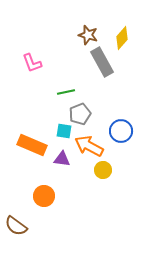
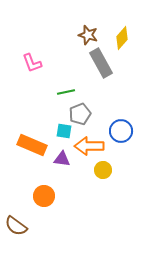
gray rectangle: moved 1 px left, 1 px down
orange arrow: rotated 28 degrees counterclockwise
